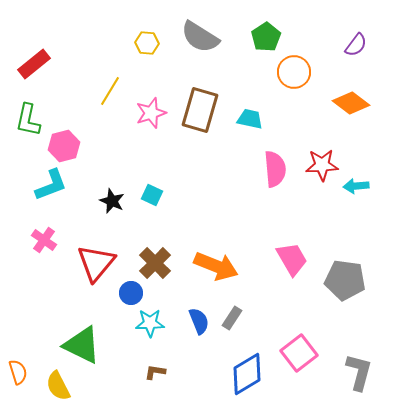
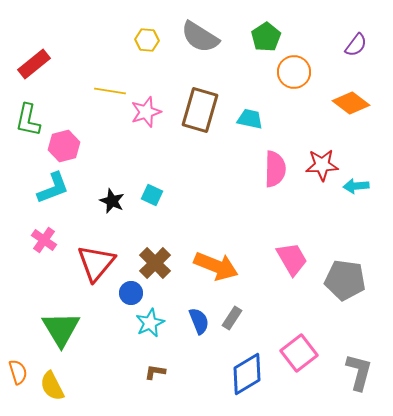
yellow hexagon: moved 3 px up
yellow line: rotated 68 degrees clockwise
pink star: moved 5 px left, 1 px up
pink semicircle: rotated 6 degrees clockwise
cyan L-shape: moved 2 px right, 3 px down
cyan star: rotated 24 degrees counterclockwise
green triangle: moved 21 px left, 16 px up; rotated 33 degrees clockwise
yellow semicircle: moved 6 px left
